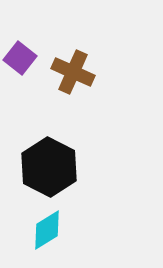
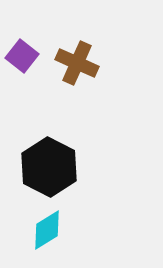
purple square: moved 2 px right, 2 px up
brown cross: moved 4 px right, 9 px up
